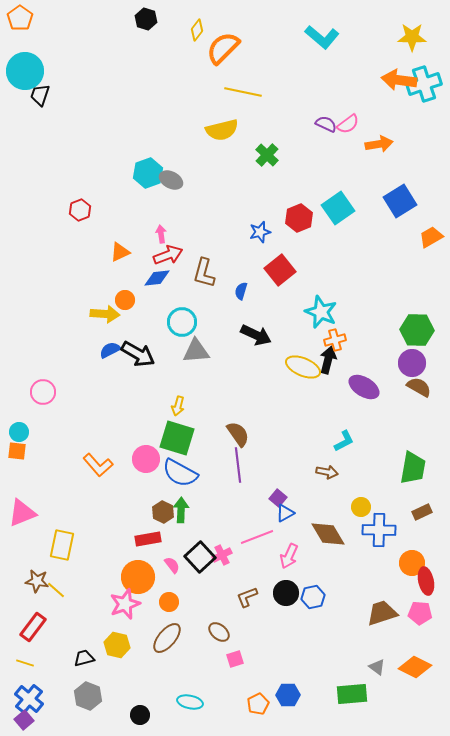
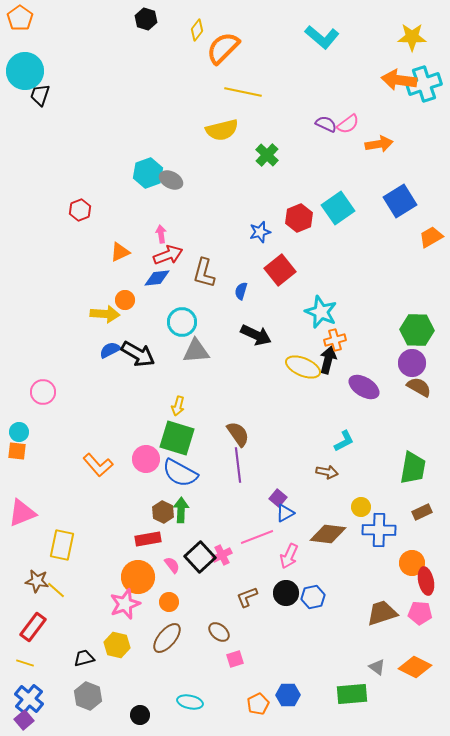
brown diamond at (328, 534): rotated 51 degrees counterclockwise
